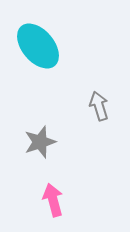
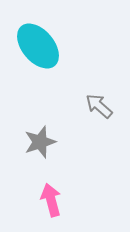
gray arrow: rotated 32 degrees counterclockwise
pink arrow: moved 2 px left
